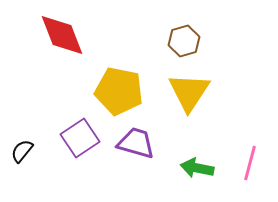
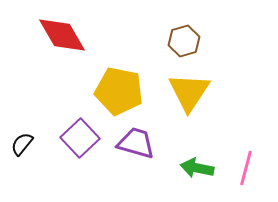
red diamond: rotated 9 degrees counterclockwise
purple square: rotated 9 degrees counterclockwise
black semicircle: moved 7 px up
pink line: moved 4 px left, 5 px down
